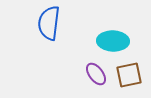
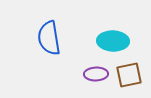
blue semicircle: moved 15 px down; rotated 16 degrees counterclockwise
purple ellipse: rotated 55 degrees counterclockwise
